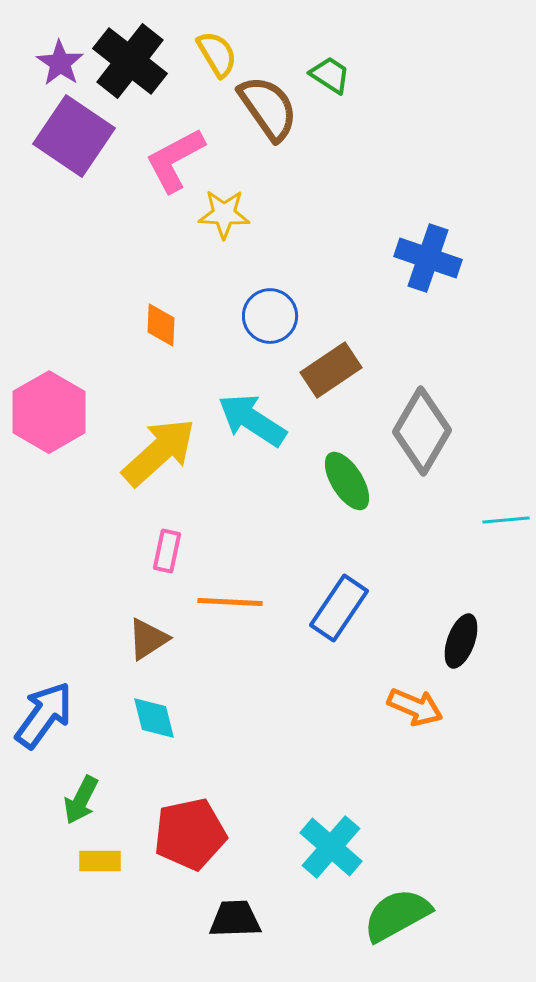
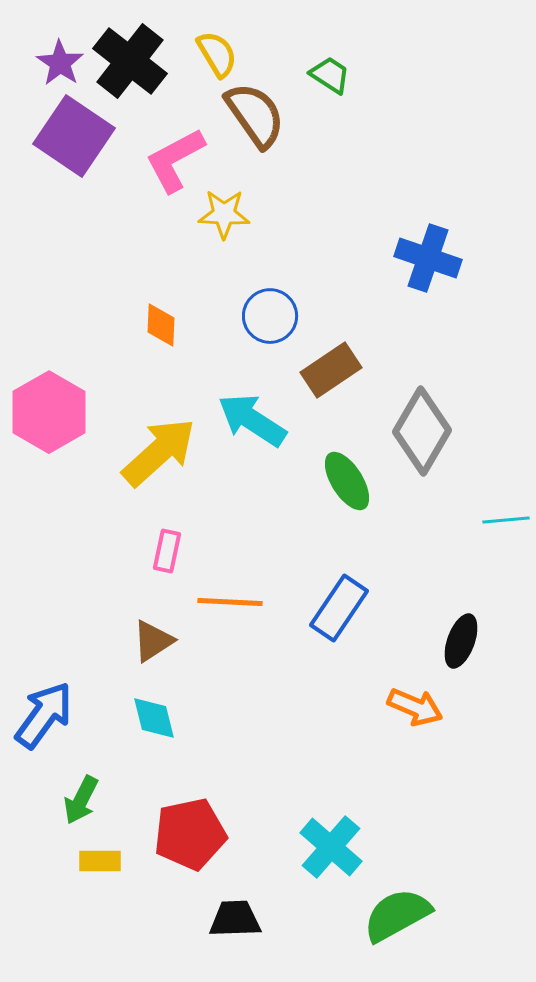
brown semicircle: moved 13 px left, 7 px down
brown triangle: moved 5 px right, 2 px down
